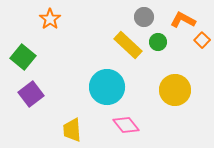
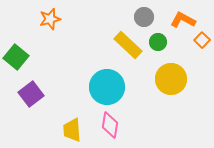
orange star: rotated 20 degrees clockwise
green square: moved 7 px left
yellow circle: moved 4 px left, 11 px up
pink diamond: moved 16 px left; rotated 48 degrees clockwise
